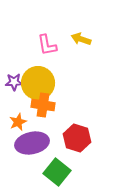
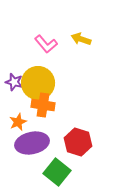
pink L-shape: moved 1 px left, 1 px up; rotated 30 degrees counterclockwise
purple star: rotated 18 degrees clockwise
red hexagon: moved 1 px right, 4 px down
